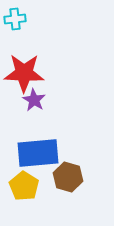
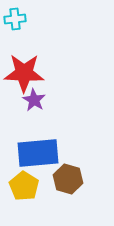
brown hexagon: moved 2 px down
